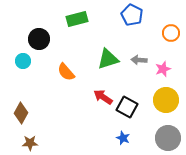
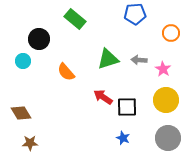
blue pentagon: moved 3 px right, 1 px up; rotated 30 degrees counterclockwise
green rectangle: moved 2 px left; rotated 55 degrees clockwise
pink star: rotated 21 degrees counterclockwise
black square: rotated 30 degrees counterclockwise
brown diamond: rotated 60 degrees counterclockwise
